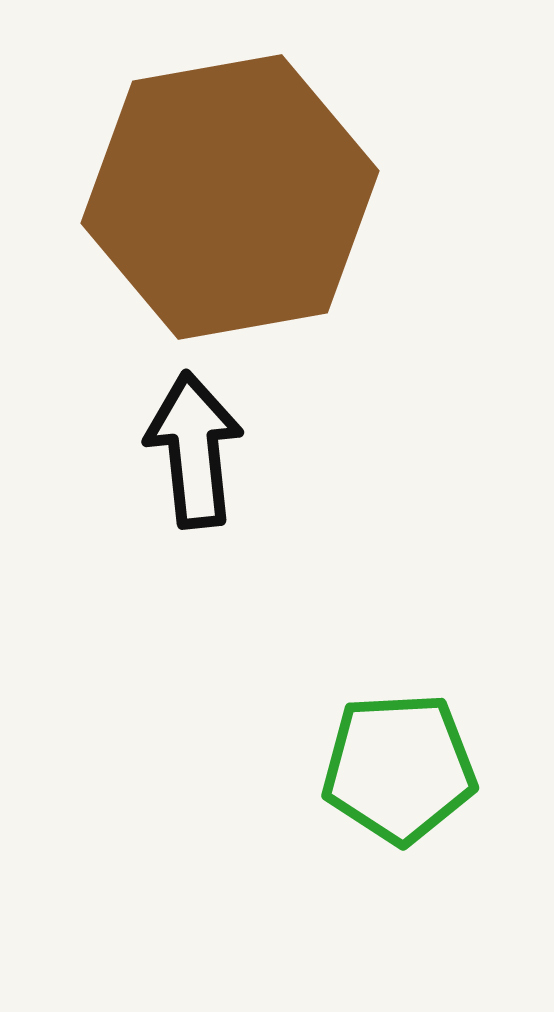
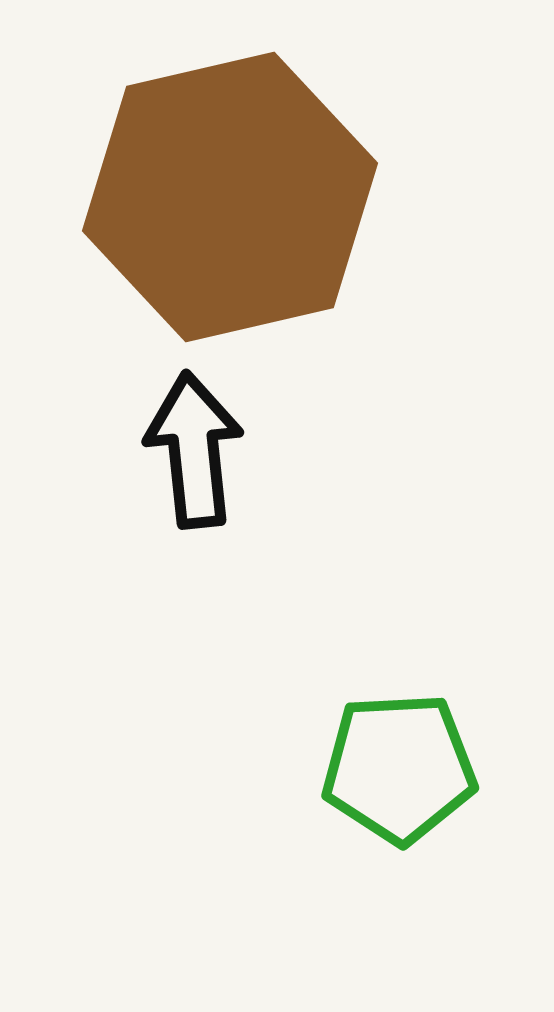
brown hexagon: rotated 3 degrees counterclockwise
